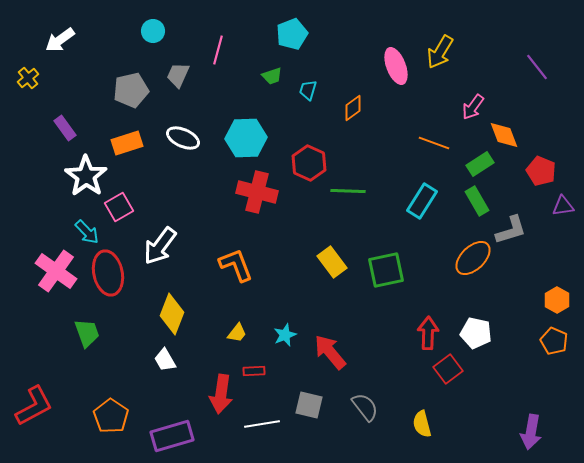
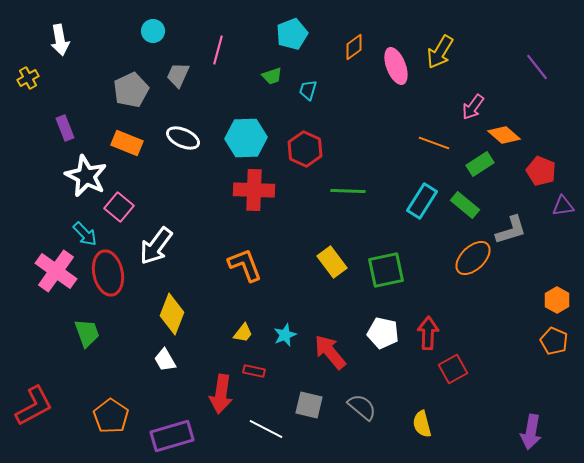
white arrow at (60, 40): rotated 64 degrees counterclockwise
yellow cross at (28, 78): rotated 10 degrees clockwise
gray pentagon at (131, 90): rotated 12 degrees counterclockwise
orange diamond at (353, 108): moved 1 px right, 61 px up
purple rectangle at (65, 128): rotated 15 degrees clockwise
orange diamond at (504, 135): rotated 28 degrees counterclockwise
orange rectangle at (127, 143): rotated 40 degrees clockwise
red hexagon at (309, 163): moved 4 px left, 14 px up
white star at (86, 176): rotated 9 degrees counterclockwise
red cross at (257, 192): moved 3 px left, 2 px up; rotated 12 degrees counterclockwise
green rectangle at (477, 201): moved 12 px left, 4 px down; rotated 20 degrees counterclockwise
pink square at (119, 207): rotated 20 degrees counterclockwise
cyan arrow at (87, 232): moved 2 px left, 2 px down
white arrow at (160, 246): moved 4 px left
orange L-shape at (236, 265): moved 9 px right
yellow trapezoid at (237, 333): moved 6 px right
white pentagon at (476, 333): moved 93 px left
red square at (448, 369): moved 5 px right; rotated 8 degrees clockwise
red rectangle at (254, 371): rotated 15 degrees clockwise
gray semicircle at (365, 407): moved 3 px left; rotated 12 degrees counterclockwise
white line at (262, 424): moved 4 px right, 5 px down; rotated 36 degrees clockwise
